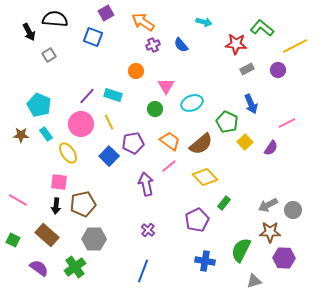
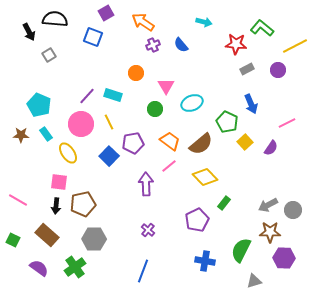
orange circle at (136, 71): moved 2 px down
purple arrow at (146, 184): rotated 10 degrees clockwise
